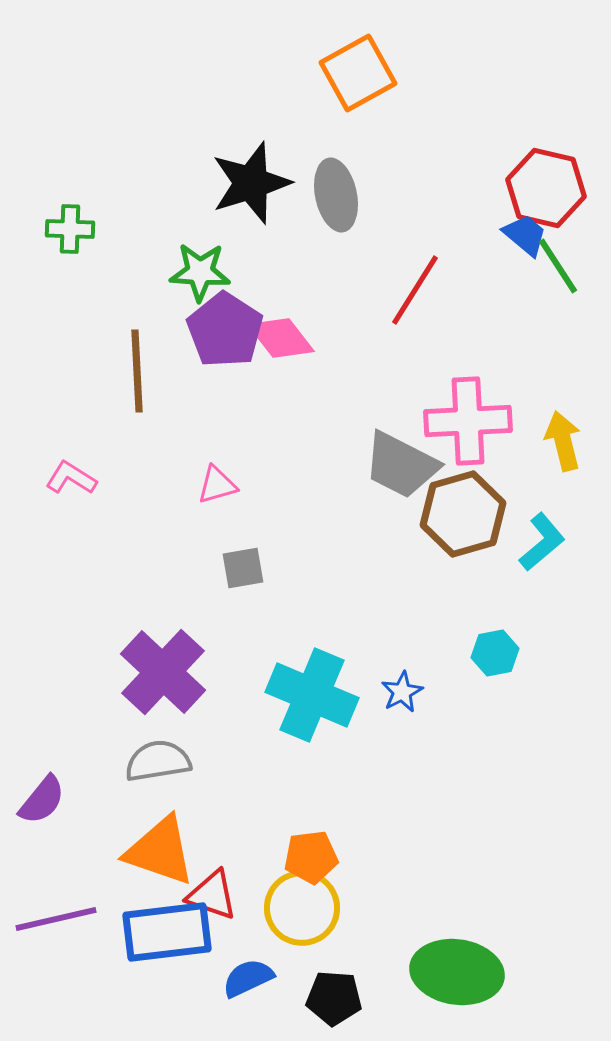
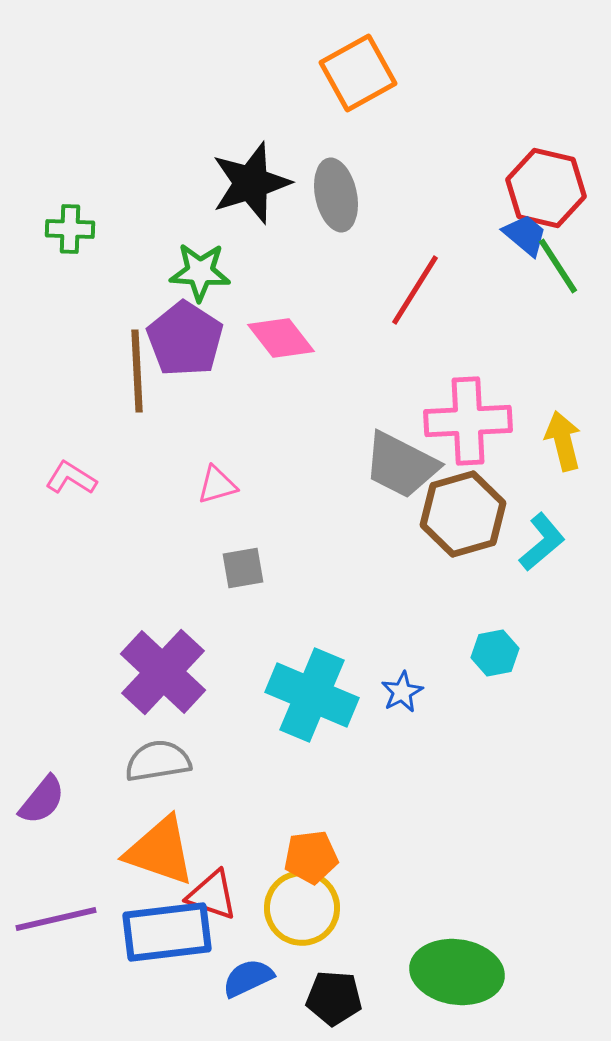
purple pentagon: moved 40 px left, 9 px down
